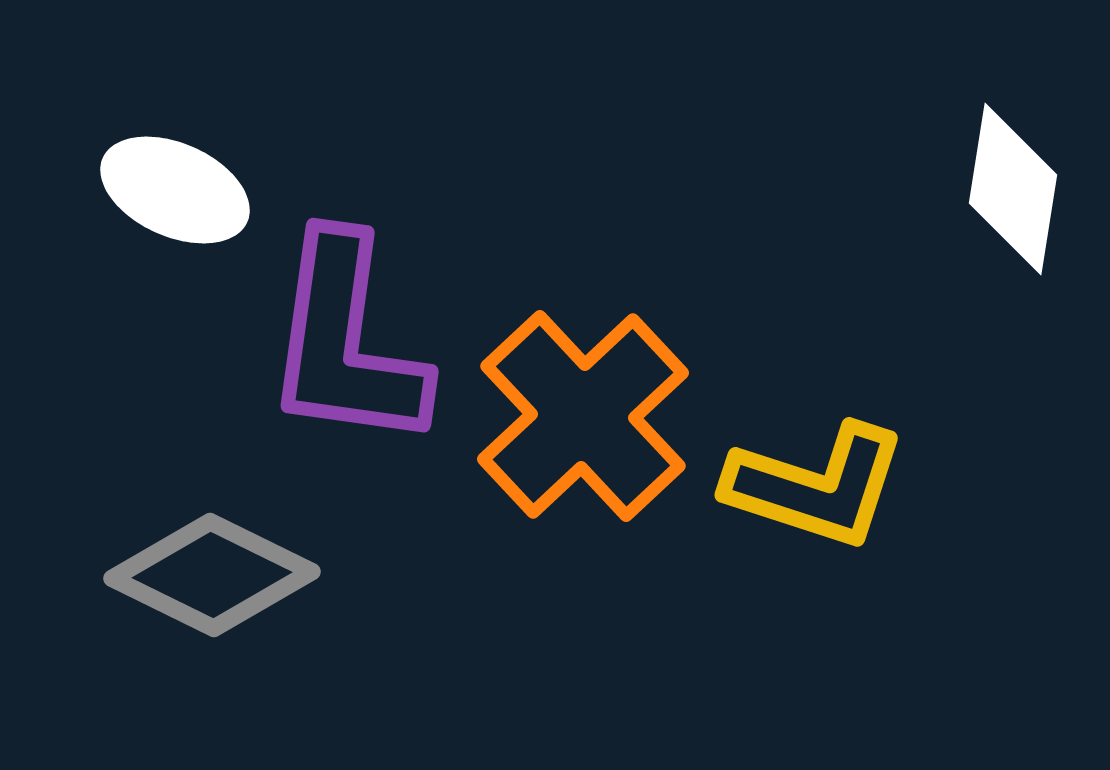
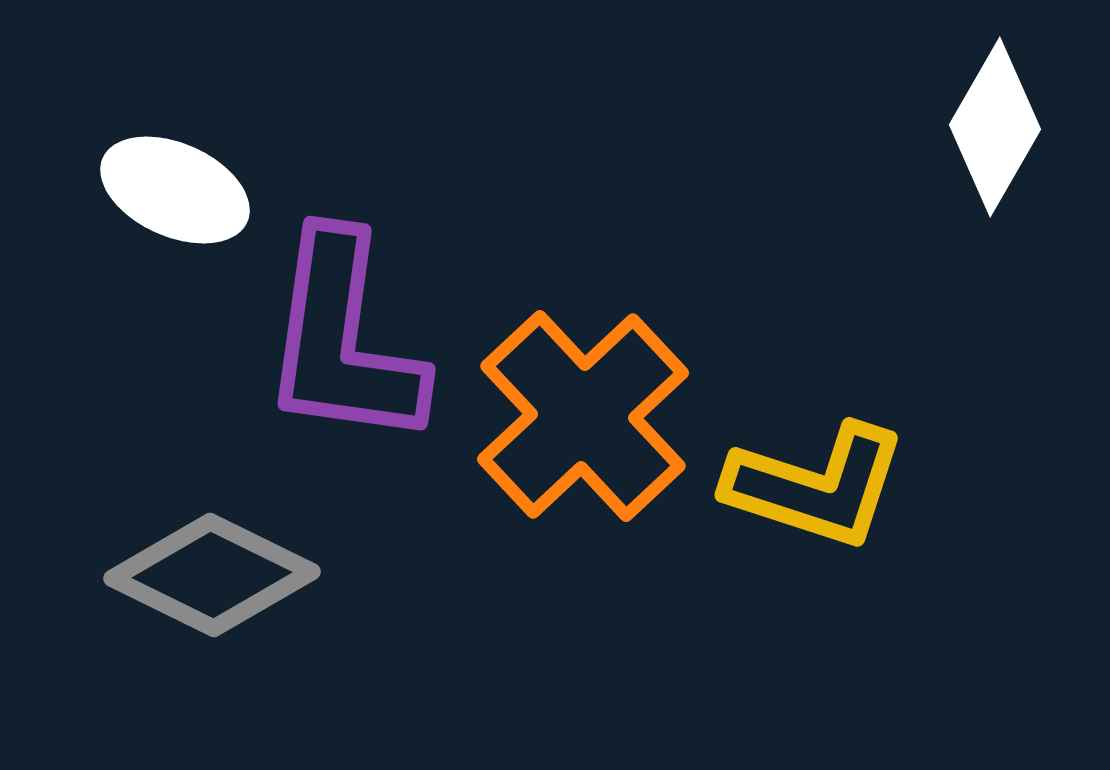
white diamond: moved 18 px left, 62 px up; rotated 21 degrees clockwise
purple L-shape: moved 3 px left, 2 px up
